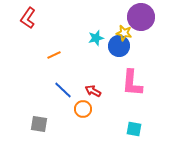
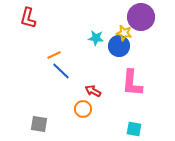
red L-shape: rotated 20 degrees counterclockwise
cyan star: rotated 21 degrees clockwise
blue line: moved 2 px left, 19 px up
